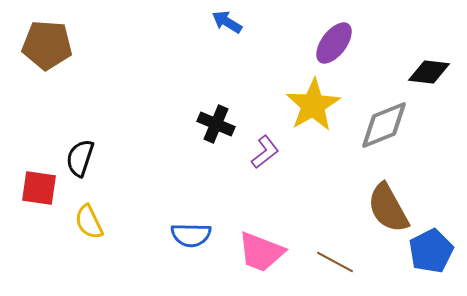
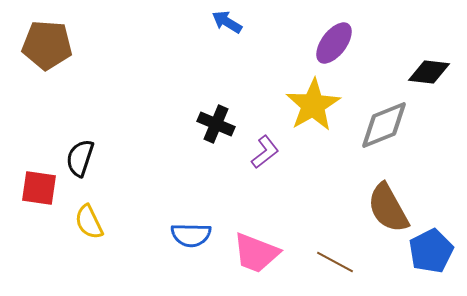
pink trapezoid: moved 5 px left, 1 px down
